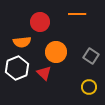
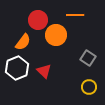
orange line: moved 2 px left, 1 px down
red circle: moved 2 px left, 2 px up
orange semicircle: moved 1 px right; rotated 48 degrees counterclockwise
orange circle: moved 17 px up
gray square: moved 3 px left, 2 px down
red triangle: moved 2 px up
